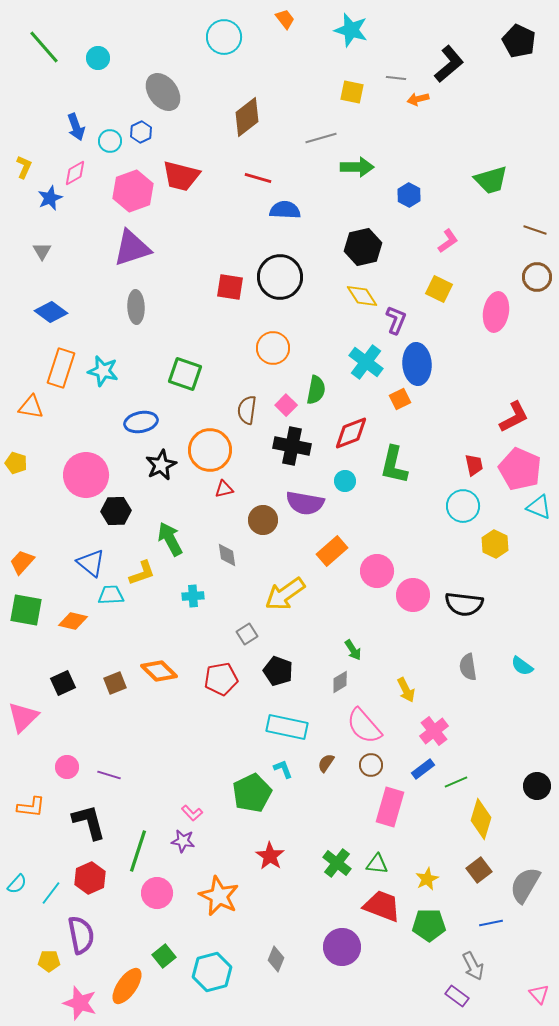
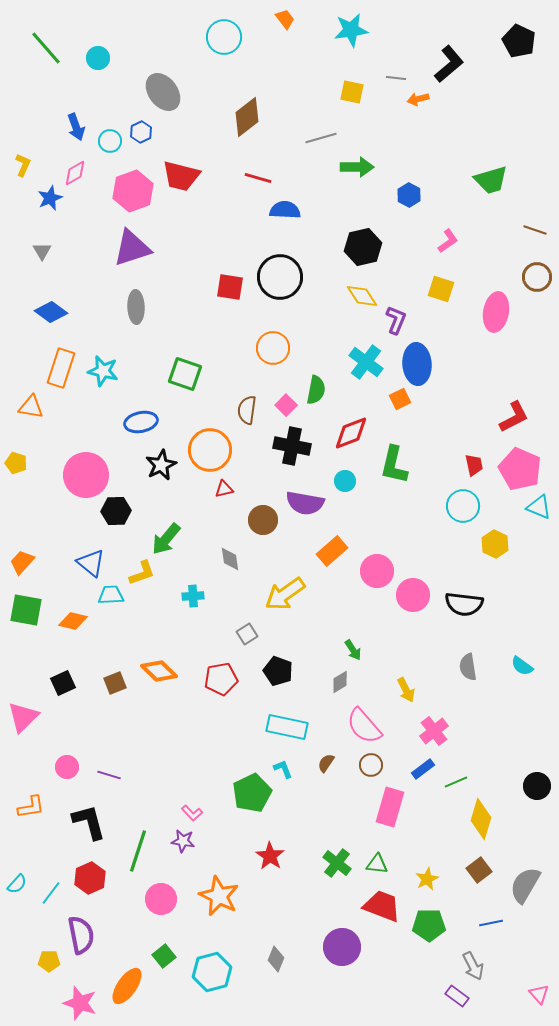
cyan star at (351, 30): rotated 24 degrees counterclockwise
green line at (44, 47): moved 2 px right, 1 px down
yellow L-shape at (24, 167): moved 1 px left, 2 px up
yellow square at (439, 289): moved 2 px right; rotated 8 degrees counterclockwise
green arrow at (170, 539): moved 4 px left; rotated 112 degrees counterclockwise
gray diamond at (227, 555): moved 3 px right, 4 px down
orange L-shape at (31, 807): rotated 16 degrees counterclockwise
pink circle at (157, 893): moved 4 px right, 6 px down
